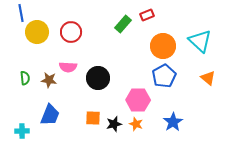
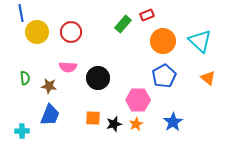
orange circle: moved 5 px up
brown star: moved 6 px down
orange star: rotated 24 degrees clockwise
